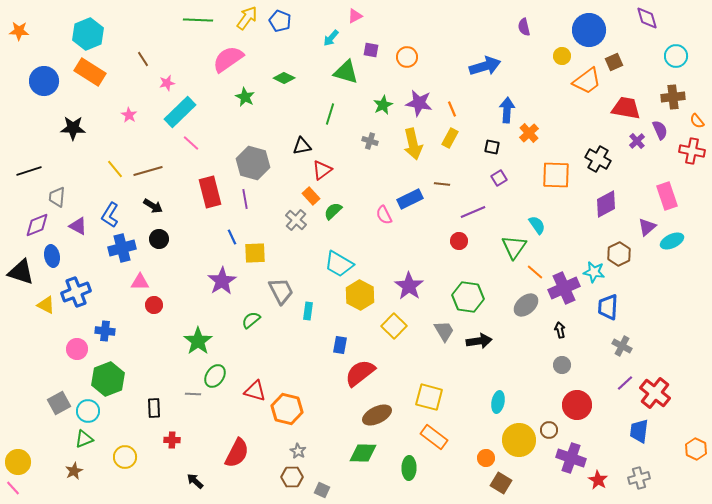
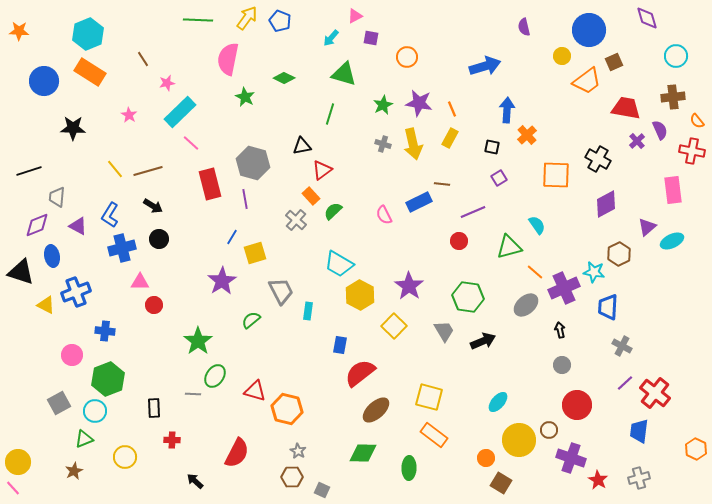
purple square at (371, 50): moved 12 px up
pink semicircle at (228, 59): rotated 44 degrees counterclockwise
green triangle at (346, 72): moved 2 px left, 2 px down
orange cross at (529, 133): moved 2 px left, 2 px down
gray cross at (370, 141): moved 13 px right, 3 px down
red rectangle at (210, 192): moved 8 px up
pink rectangle at (667, 196): moved 6 px right, 6 px up; rotated 12 degrees clockwise
blue rectangle at (410, 199): moved 9 px right, 3 px down
blue line at (232, 237): rotated 56 degrees clockwise
green triangle at (514, 247): moved 5 px left; rotated 40 degrees clockwise
yellow square at (255, 253): rotated 15 degrees counterclockwise
black arrow at (479, 341): moved 4 px right; rotated 15 degrees counterclockwise
pink circle at (77, 349): moved 5 px left, 6 px down
cyan ellipse at (498, 402): rotated 30 degrees clockwise
cyan circle at (88, 411): moved 7 px right
brown ellipse at (377, 415): moved 1 px left, 5 px up; rotated 16 degrees counterclockwise
orange rectangle at (434, 437): moved 2 px up
